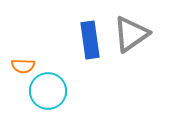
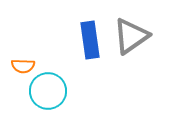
gray triangle: moved 2 px down
